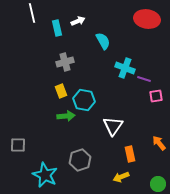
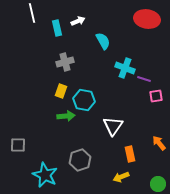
yellow rectangle: rotated 40 degrees clockwise
